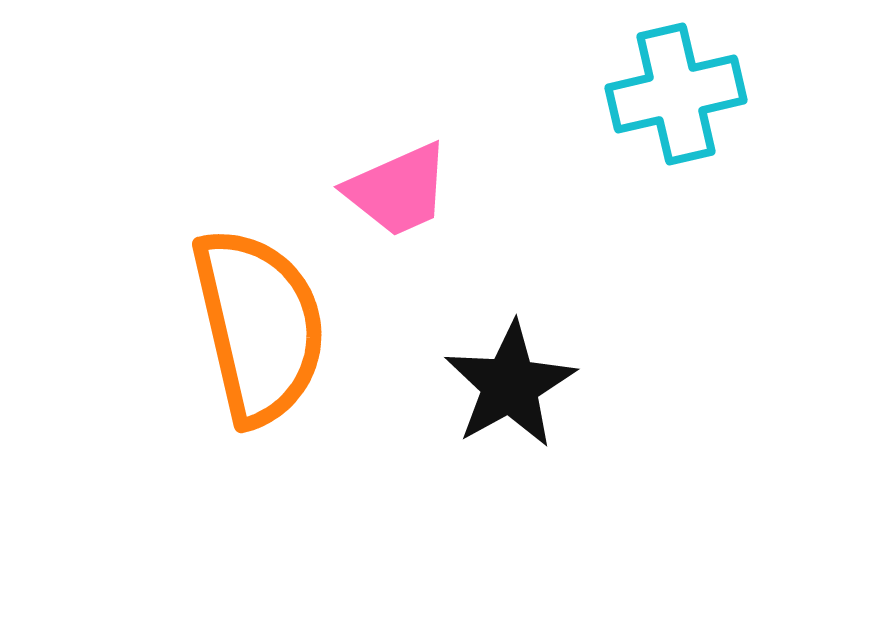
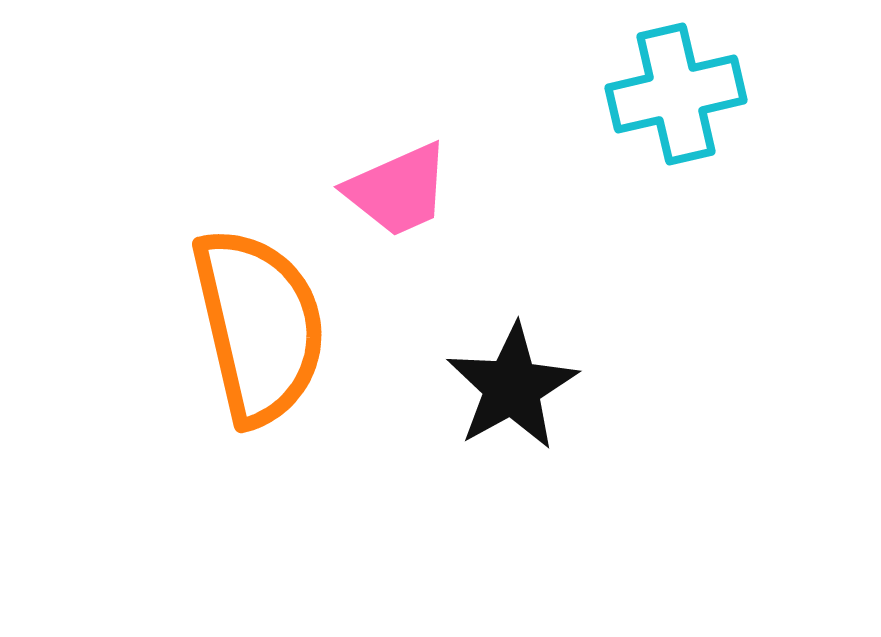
black star: moved 2 px right, 2 px down
